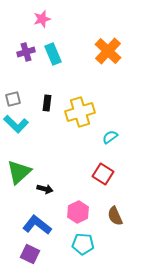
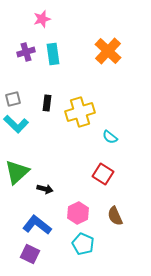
cyan rectangle: rotated 15 degrees clockwise
cyan semicircle: rotated 105 degrees counterclockwise
green triangle: moved 2 px left
pink hexagon: moved 1 px down
cyan pentagon: rotated 20 degrees clockwise
